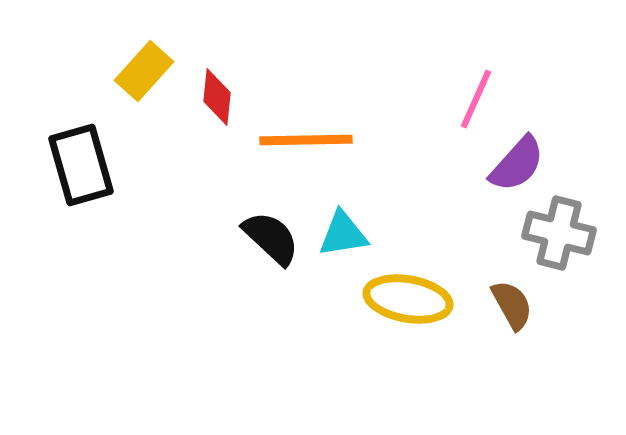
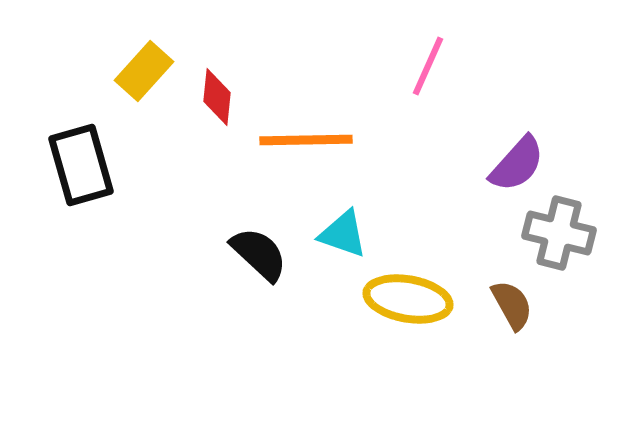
pink line: moved 48 px left, 33 px up
cyan triangle: rotated 28 degrees clockwise
black semicircle: moved 12 px left, 16 px down
